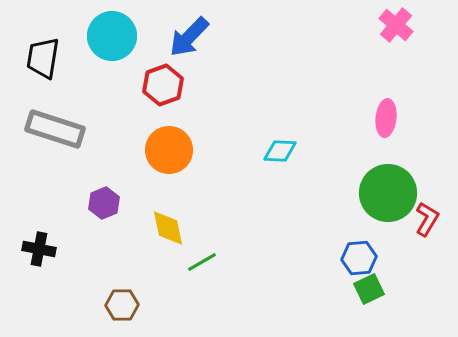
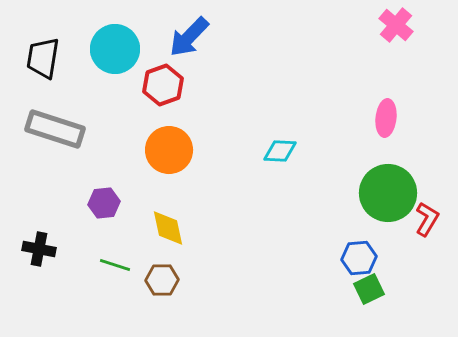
cyan circle: moved 3 px right, 13 px down
purple hexagon: rotated 16 degrees clockwise
green line: moved 87 px left, 3 px down; rotated 48 degrees clockwise
brown hexagon: moved 40 px right, 25 px up
